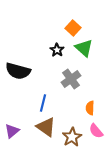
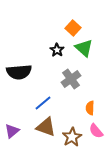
black semicircle: moved 1 px right, 1 px down; rotated 20 degrees counterclockwise
blue line: rotated 36 degrees clockwise
brown triangle: rotated 15 degrees counterclockwise
